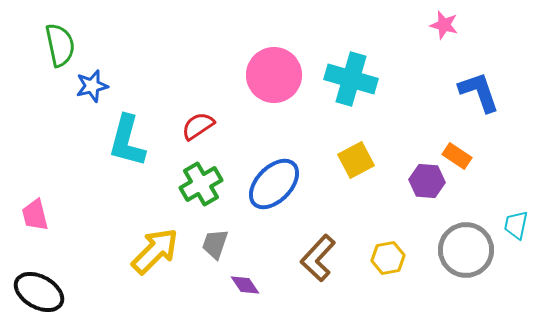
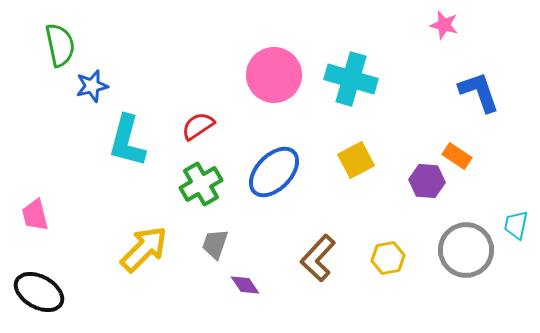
blue ellipse: moved 12 px up
yellow arrow: moved 11 px left, 2 px up
